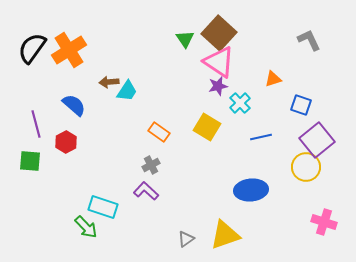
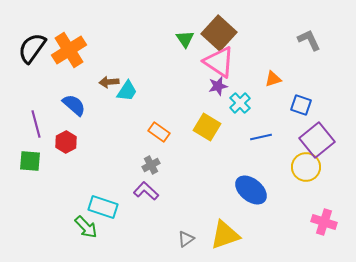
blue ellipse: rotated 44 degrees clockwise
